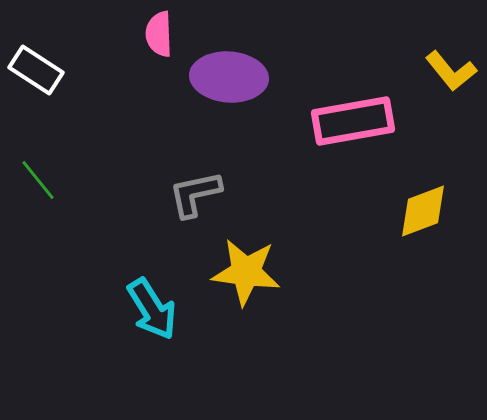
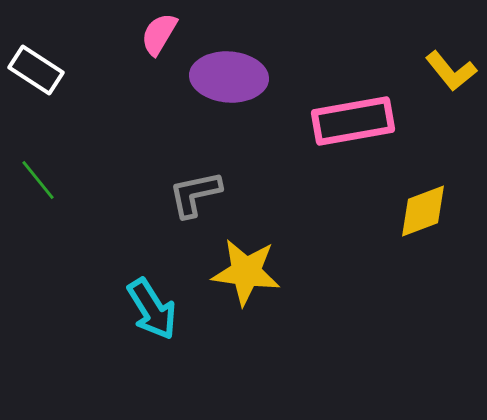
pink semicircle: rotated 33 degrees clockwise
